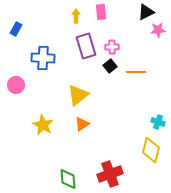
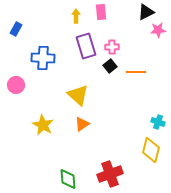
yellow triangle: rotated 40 degrees counterclockwise
